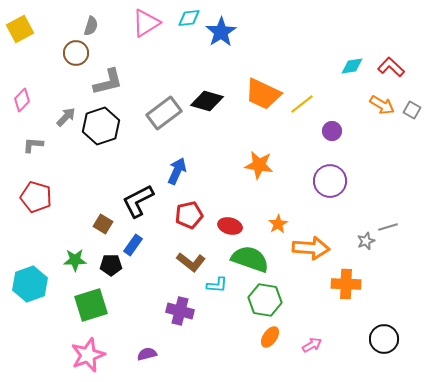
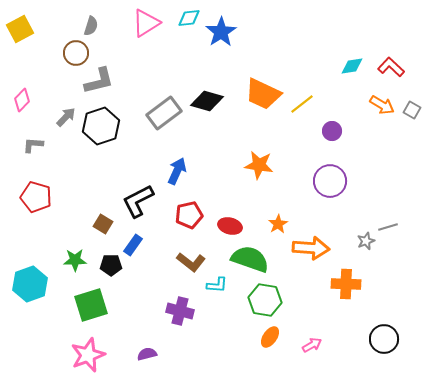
gray L-shape at (108, 82): moved 9 px left, 1 px up
